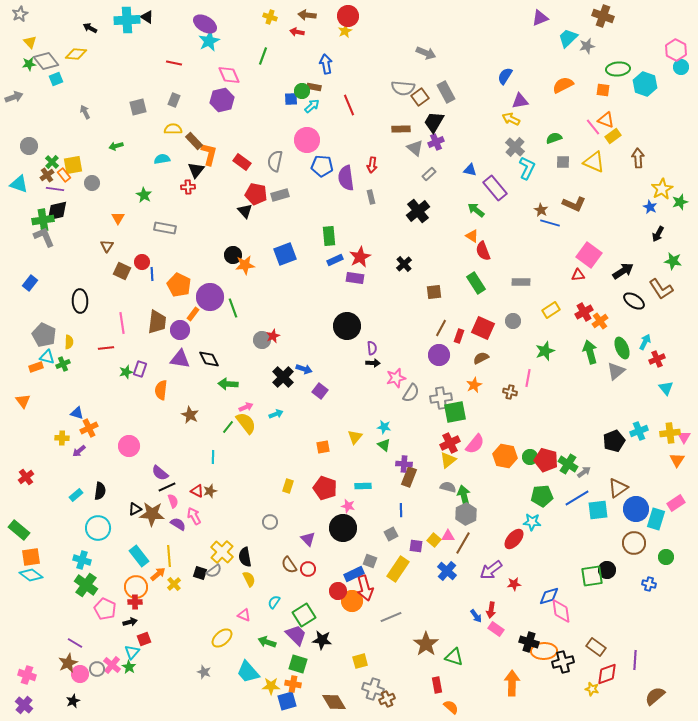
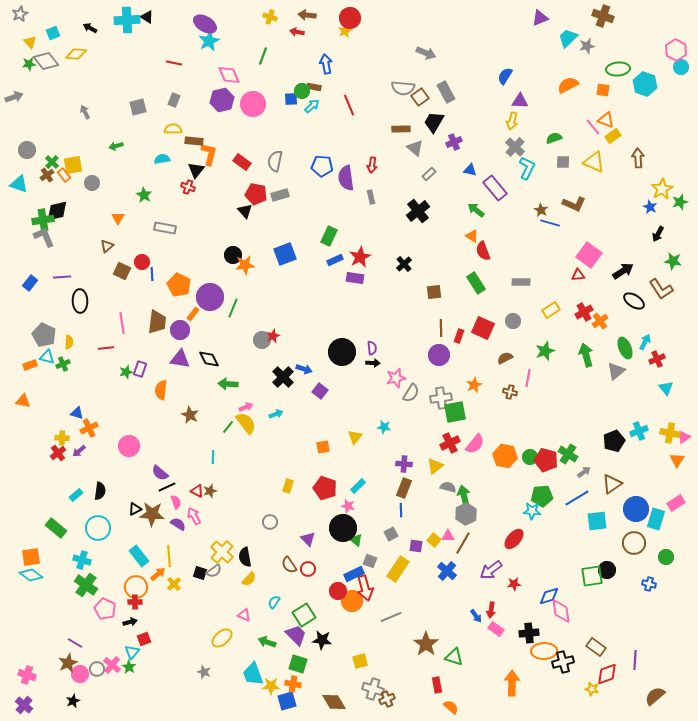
red circle at (348, 16): moved 2 px right, 2 px down
cyan square at (56, 79): moved 3 px left, 46 px up
orange semicircle at (563, 85): moved 5 px right
purple triangle at (520, 101): rotated 12 degrees clockwise
yellow arrow at (511, 119): moved 1 px right, 2 px down; rotated 102 degrees counterclockwise
pink circle at (307, 140): moved 54 px left, 36 px up
brown rectangle at (194, 141): rotated 42 degrees counterclockwise
purple cross at (436, 142): moved 18 px right
gray circle at (29, 146): moved 2 px left, 4 px down
red cross at (188, 187): rotated 24 degrees clockwise
purple line at (55, 189): moved 7 px right, 88 px down; rotated 12 degrees counterclockwise
green rectangle at (329, 236): rotated 30 degrees clockwise
brown triangle at (107, 246): rotated 16 degrees clockwise
green line at (233, 308): rotated 42 degrees clockwise
black circle at (347, 326): moved 5 px left, 26 px down
brown line at (441, 328): rotated 30 degrees counterclockwise
green ellipse at (622, 348): moved 3 px right
green arrow at (590, 352): moved 4 px left, 3 px down
brown semicircle at (481, 358): moved 24 px right
orange rectangle at (36, 367): moved 6 px left, 2 px up
orange triangle at (23, 401): rotated 42 degrees counterclockwise
yellow cross at (670, 433): rotated 18 degrees clockwise
pink triangle at (684, 437): rotated 24 degrees clockwise
green triangle at (384, 445): moved 28 px left, 95 px down
yellow triangle at (448, 460): moved 13 px left, 6 px down
green cross at (568, 464): moved 10 px up
red cross at (26, 477): moved 32 px right, 24 px up
brown rectangle at (409, 477): moved 5 px left, 11 px down
cyan rectangle at (363, 486): moved 5 px left; rotated 42 degrees counterclockwise
brown triangle at (618, 488): moved 6 px left, 4 px up
pink semicircle at (173, 501): moved 3 px right, 1 px down
cyan square at (598, 510): moved 1 px left, 11 px down
cyan star at (532, 522): moved 11 px up
green rectangle at (19, 530): moved 37 px right, 2 px up
yellow semicircle at (249, 579): rotated 70 degrees clockwise
black cross at (529, 642): moved 9 px up; rotated 24 degrees counterclockwise
cyan trapezoid at (248, 672): moved 5 px right, 2 px down; rotated 20 degrees clockwise
